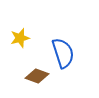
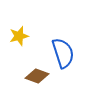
yellow star: moved 1 px left, 2 px up
